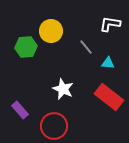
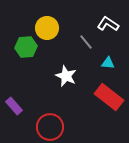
white L-shape: moved 2 px left; rotated 25 degrees clockwise
yellow circle: moved 4 px left, 3 px up
gray line: moved 5 px up
white star: moved 3 px right, 13 px up
purple rectangle: moved 6 px left, 4 px up
red circle: moved 4 px left, 1 px down
